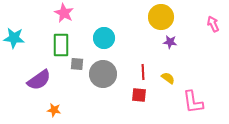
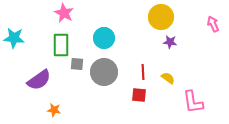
gray circle: moved 1 px right, 2 px up
